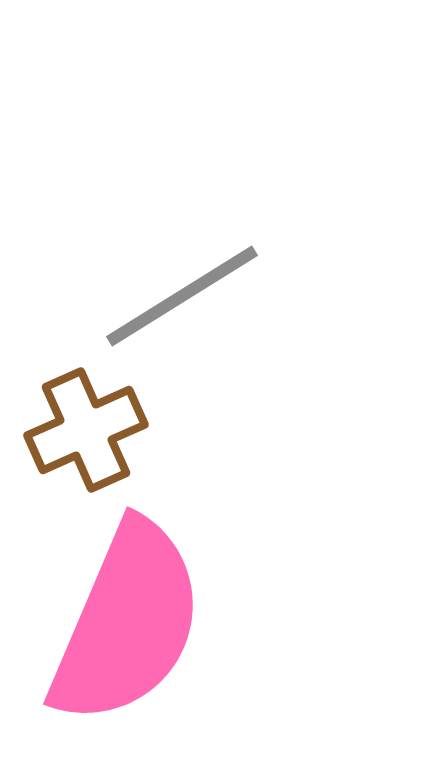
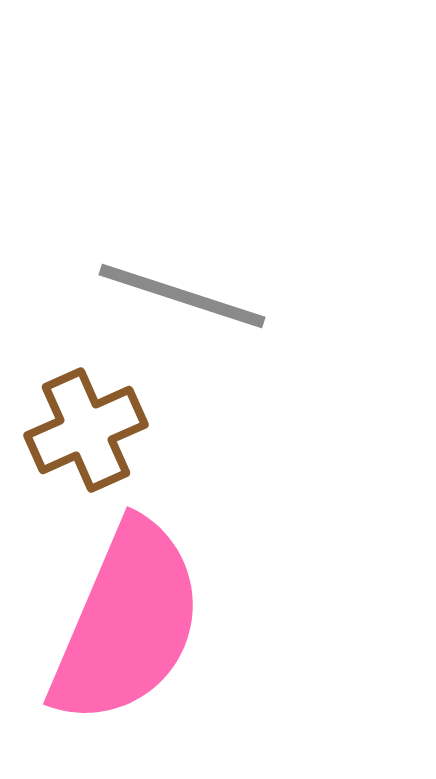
gray line: rotated 50 degrees clockwise
